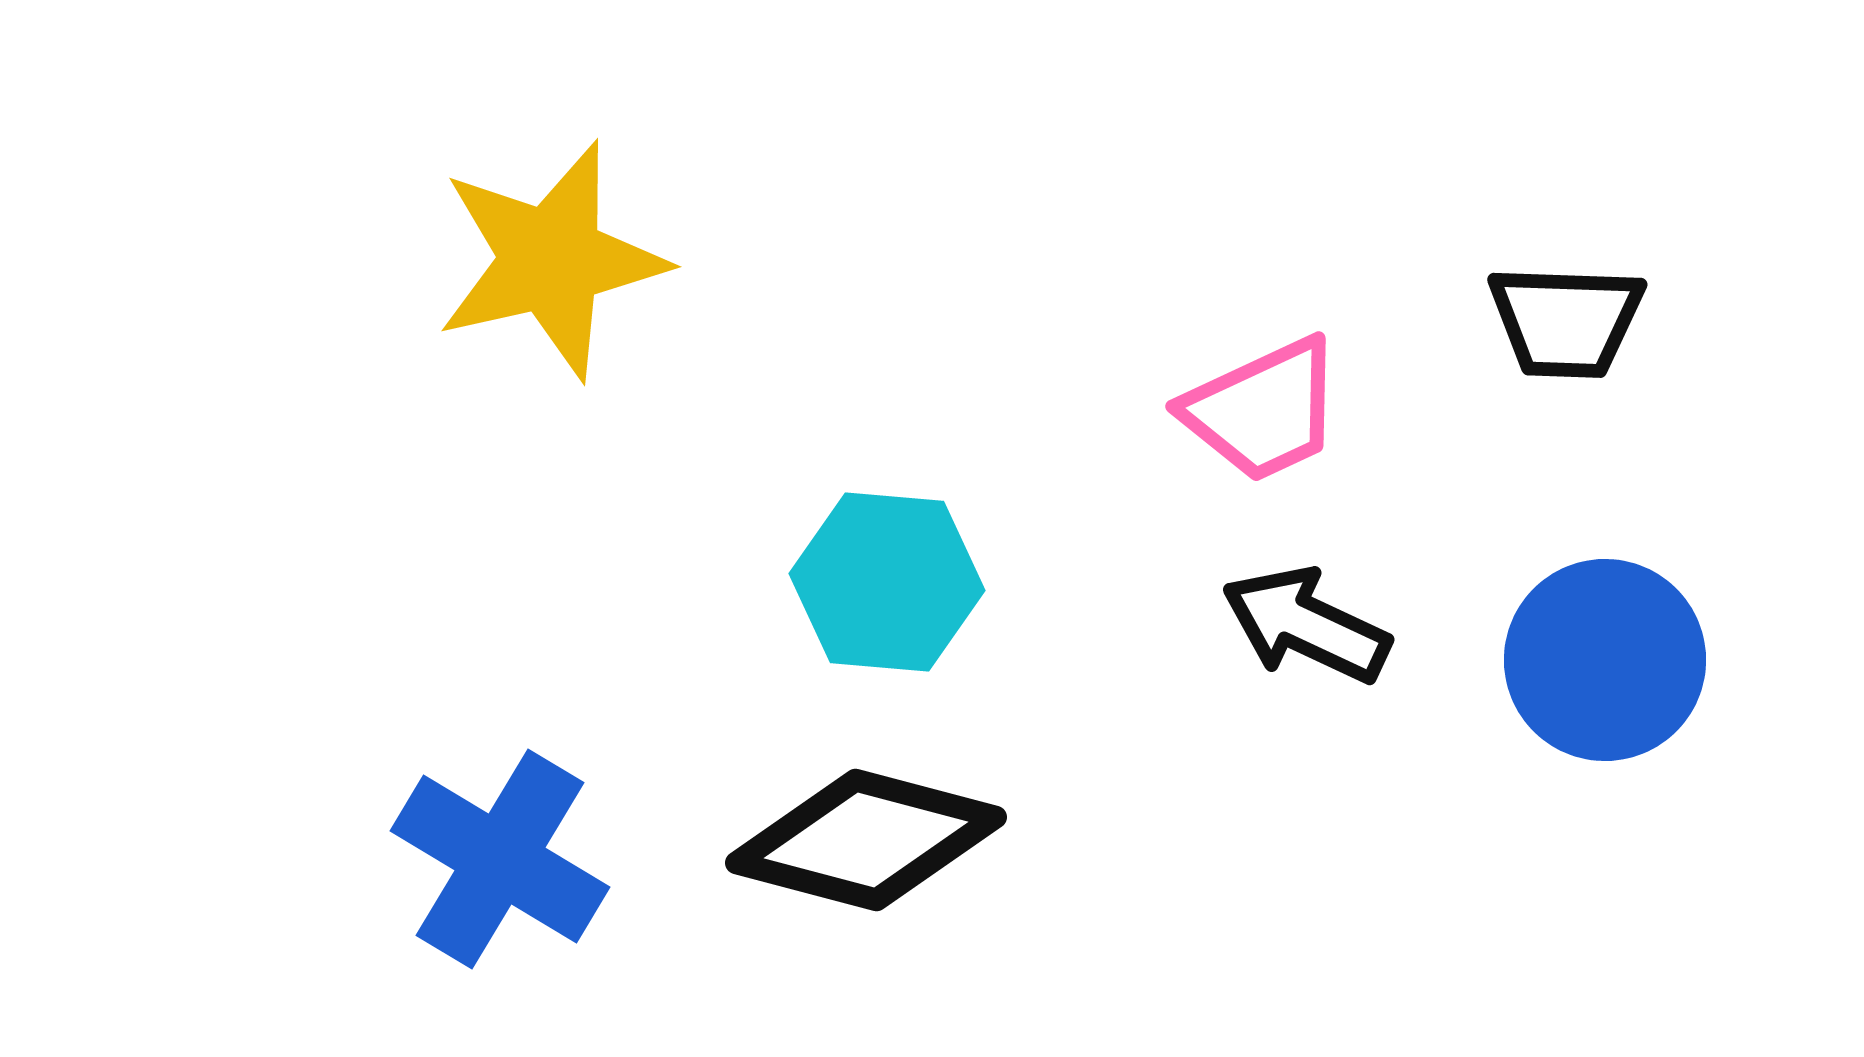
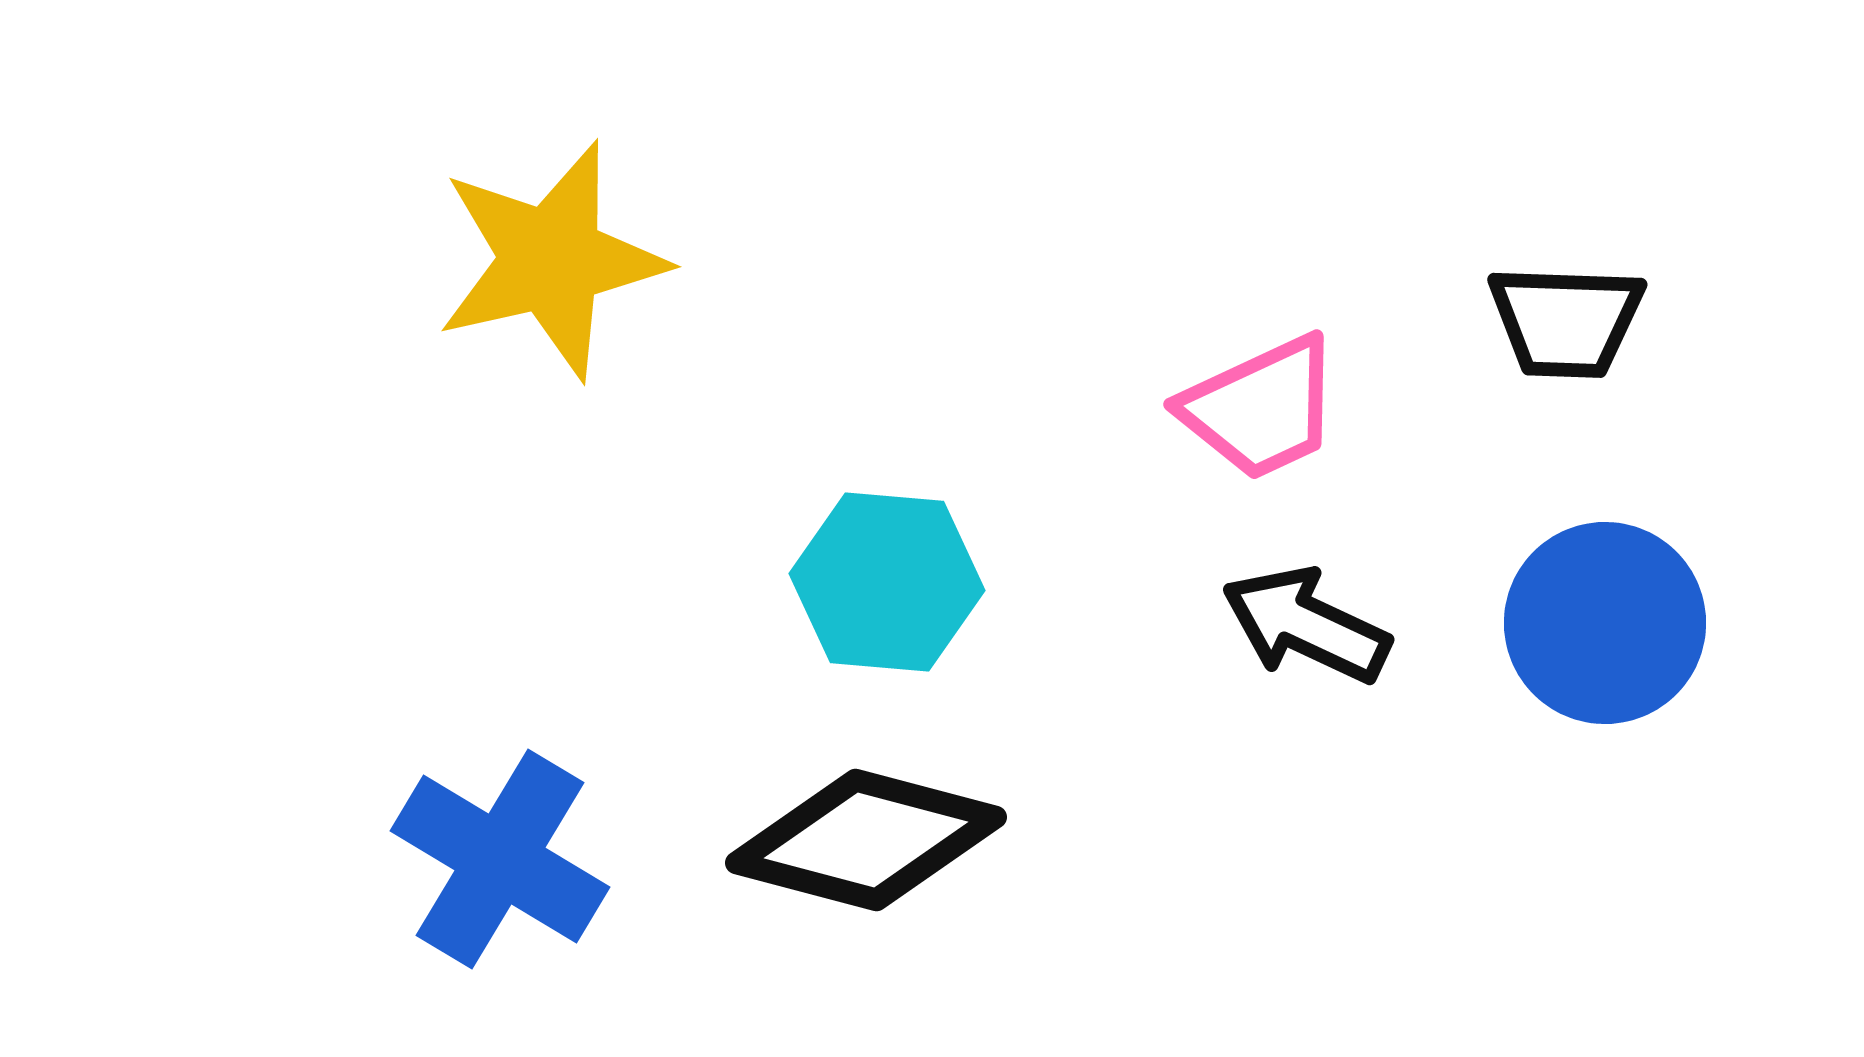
pink trapezoid: moved 2 px left, 2 px up
blue circle: moved 37 px up
